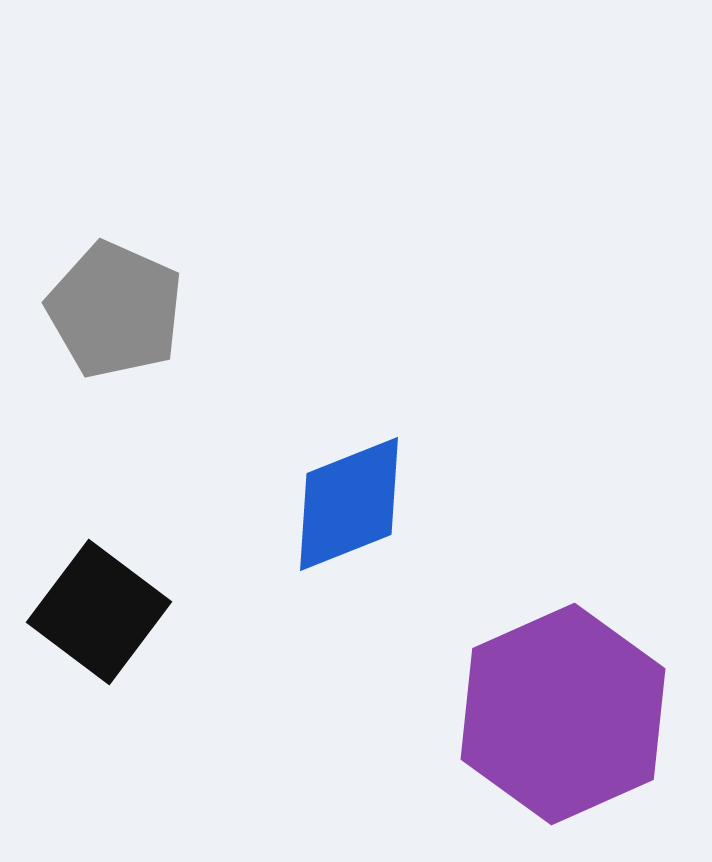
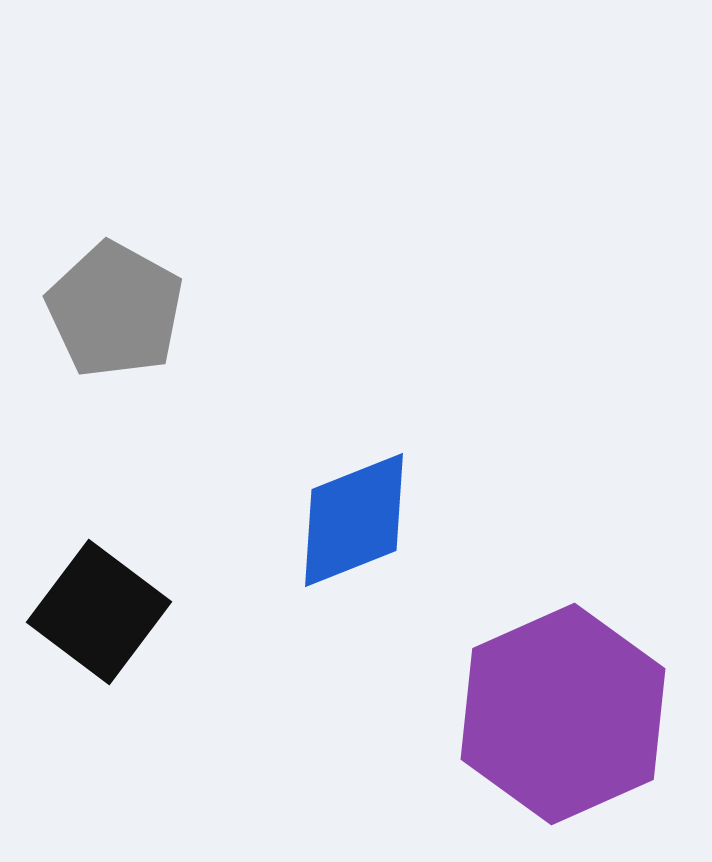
gray pentagon: rotated 5 degrees clockwise
blue diamond: moved 5 px right, 16 px down
